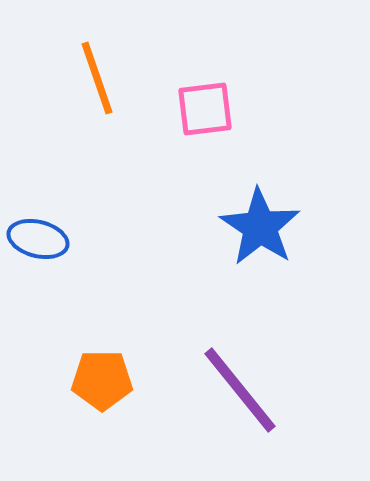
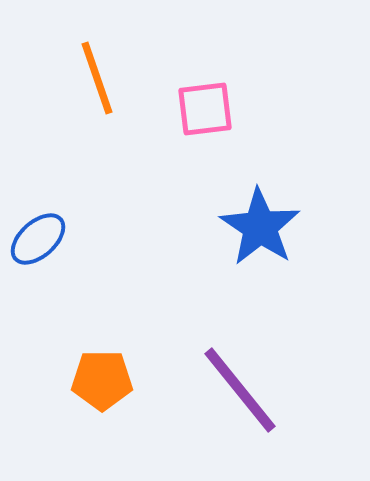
blue ellipse: rotated 56 degrees counterclockwise
